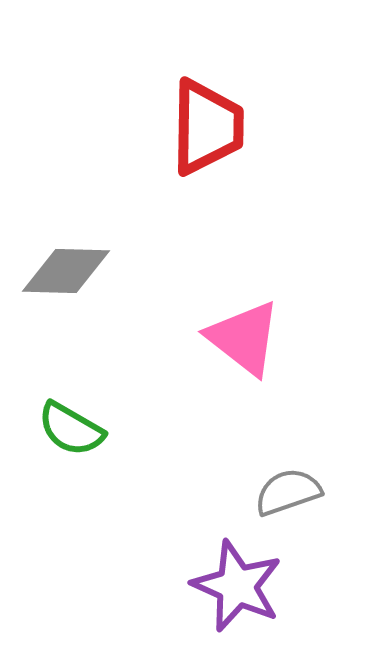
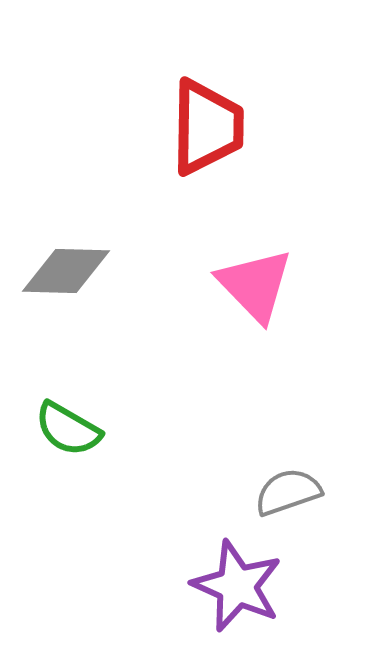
pink triangle: moved 11 px right, 53 px up; rotated 8 degrees clockwise
green semicircle: moved 3 px left
